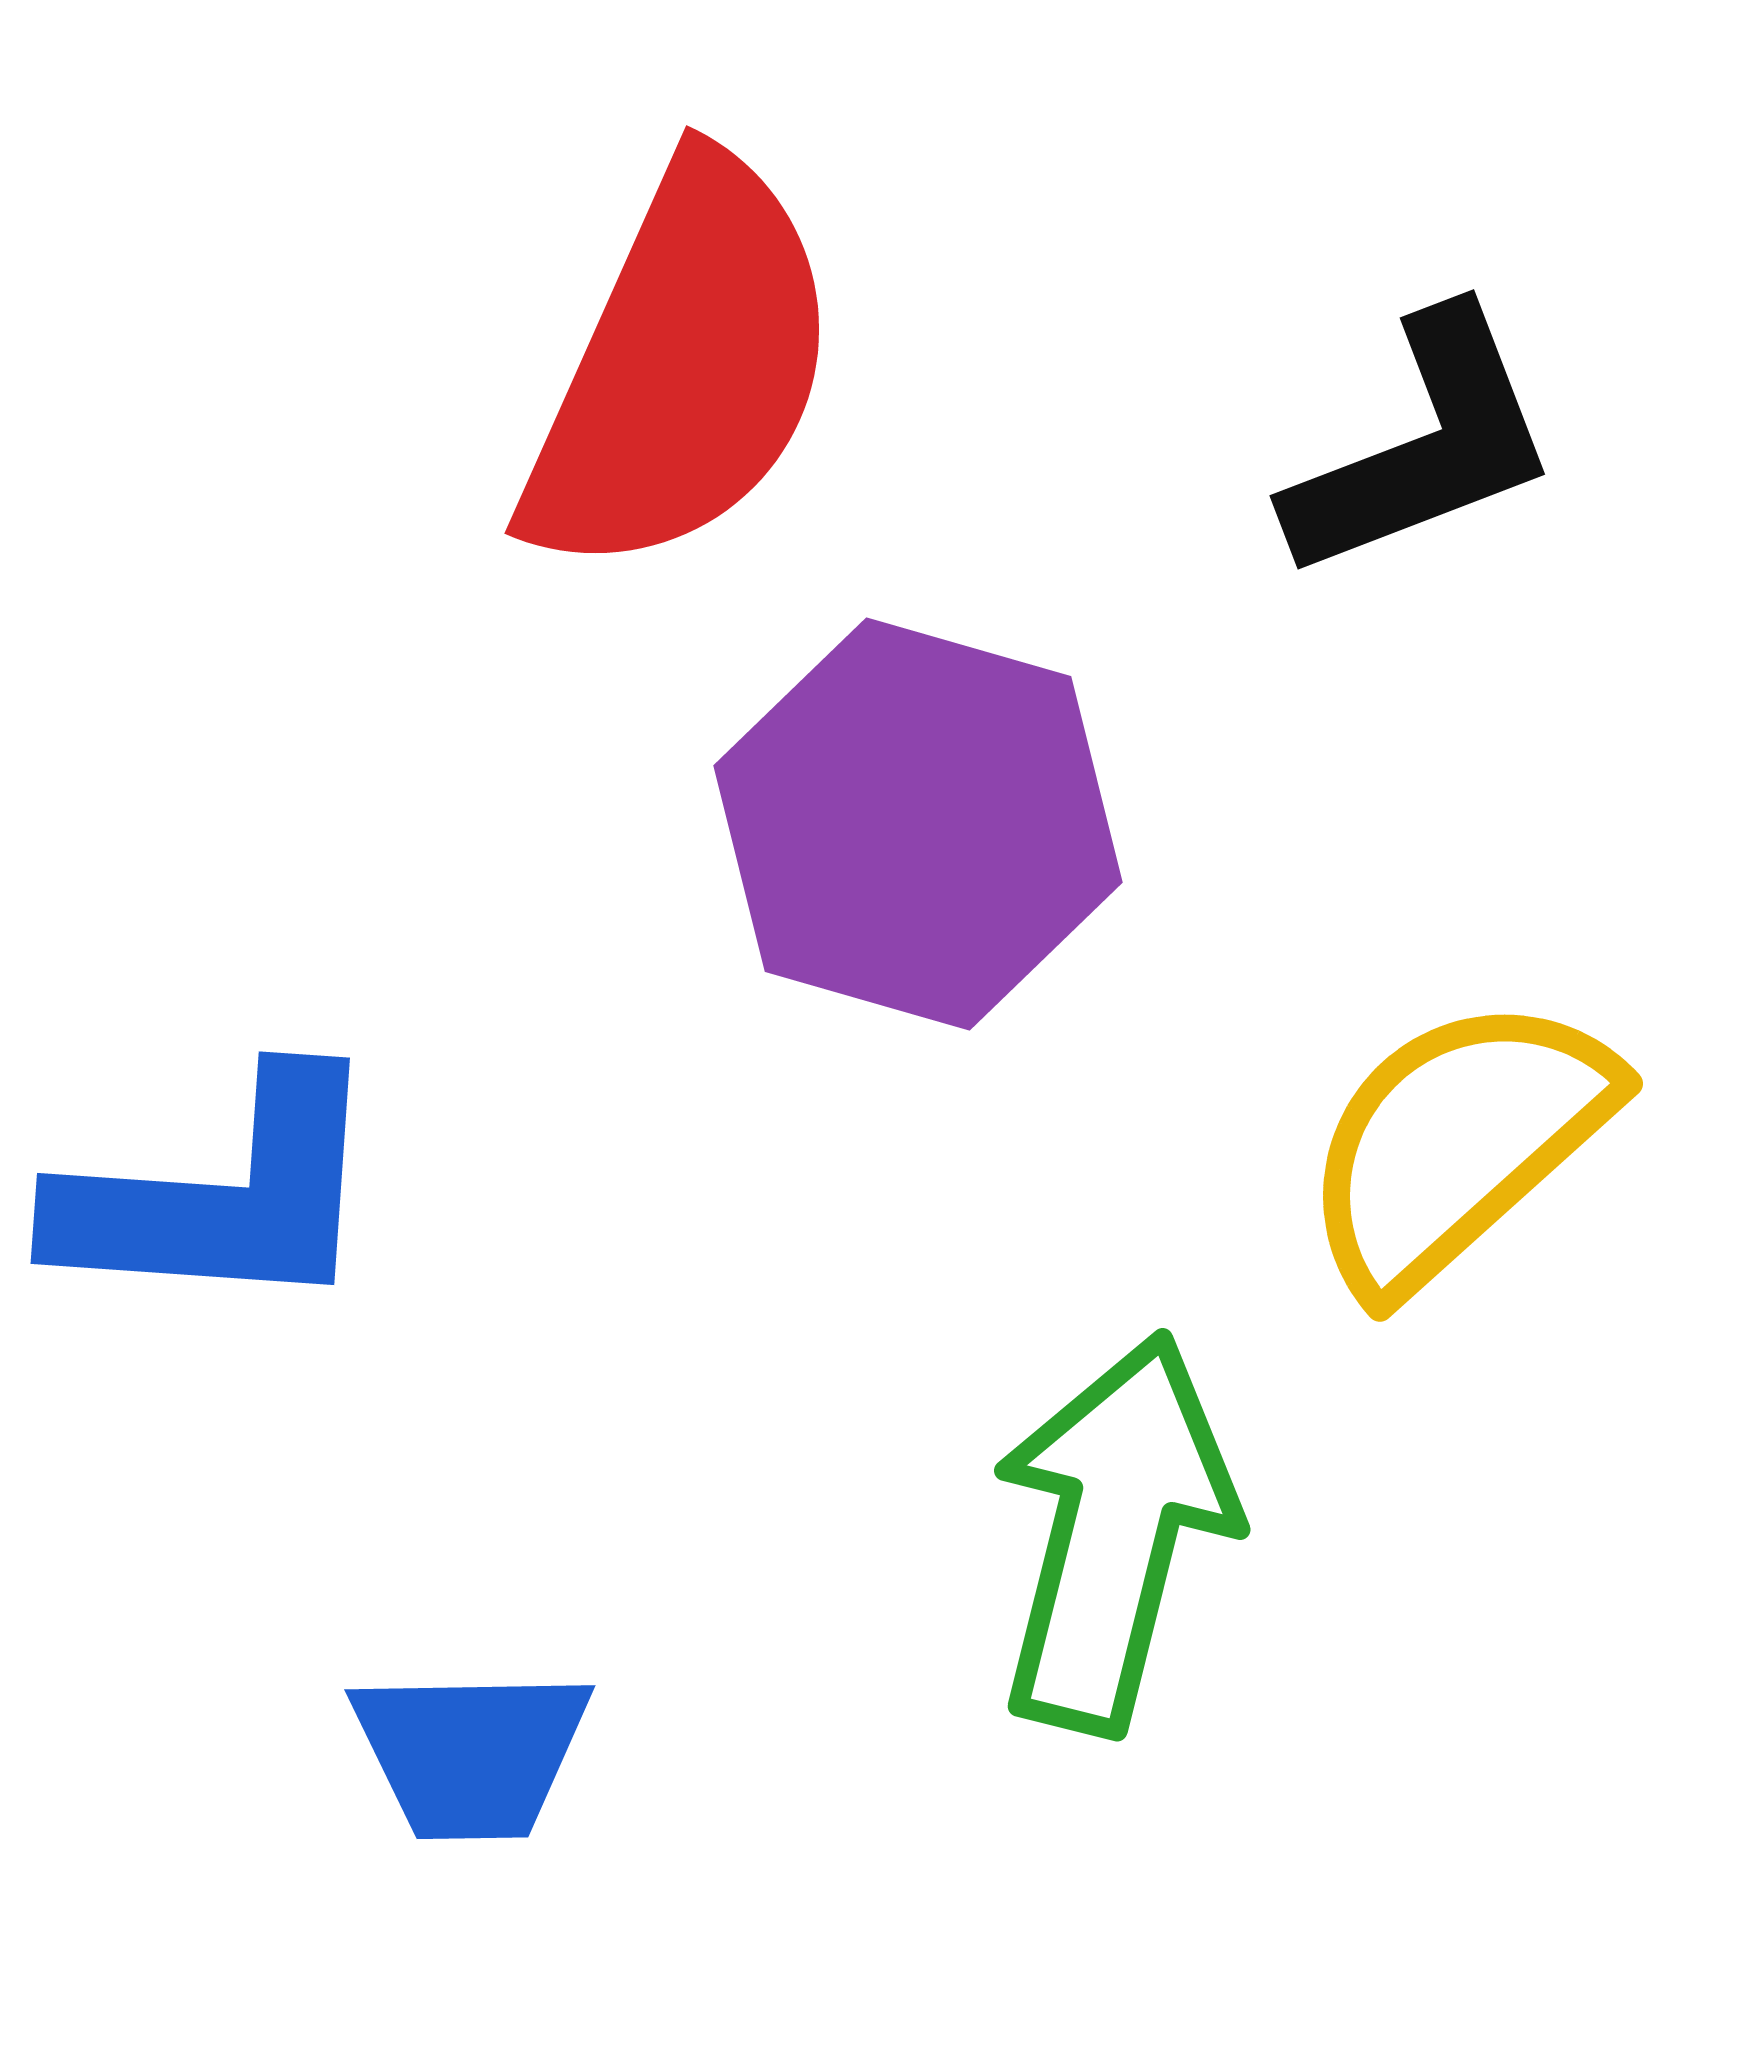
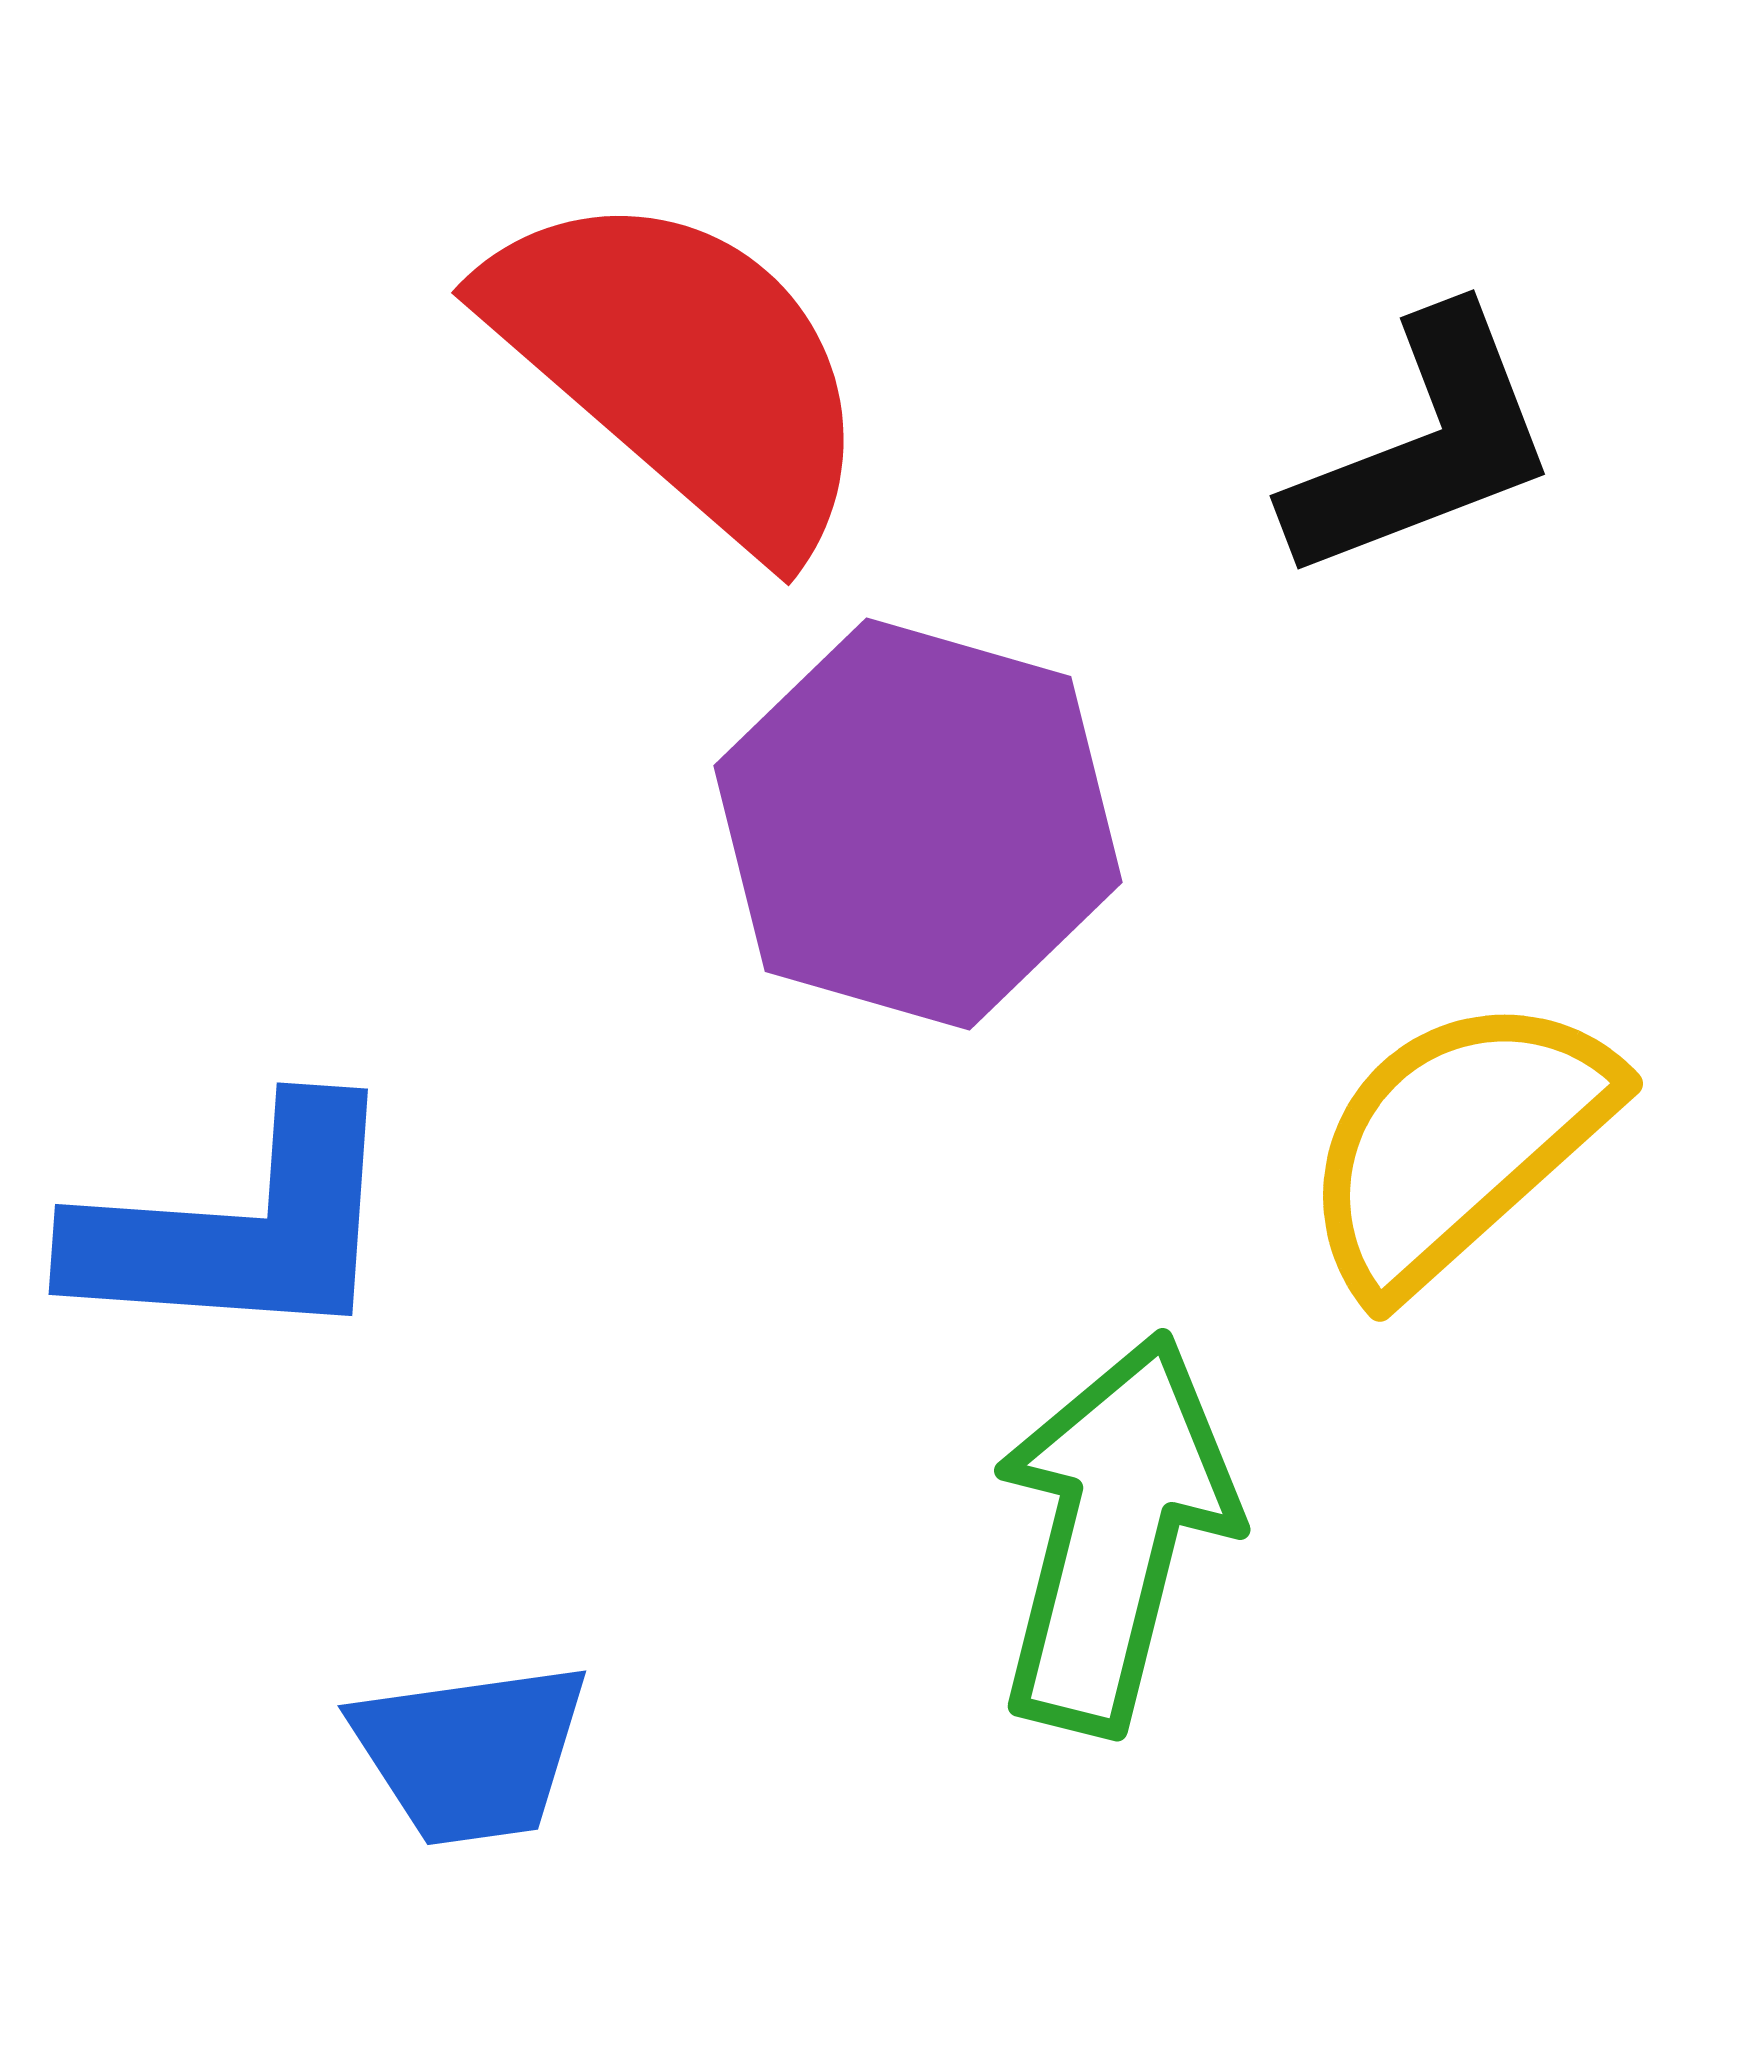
red semicircle: rotated 73 degrees counterclockwise
blue L-shape: moved 18 px right, 31 px down
blue trapezoid: rotated 7 degrees counterclockwise
